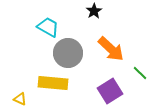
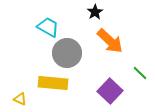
black star: moved 1 px right, 1 px down
orange arrow: moved 1 px left, 8 px up
gray circle: moved 1 px left
purple square: rotated 15 degrees counterclockwise
